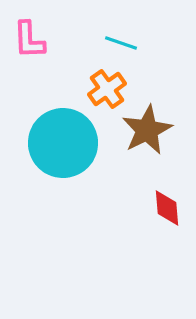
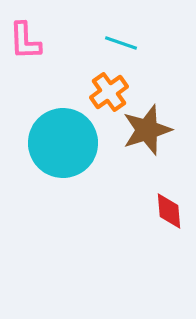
pink L-shape: moved 4 px left, 1 px down
orange cross: moved 2 px right, 3 px down
brown star: rotated 9 degrees clockwise
red diamond: moved 2 px right, 3 px down
